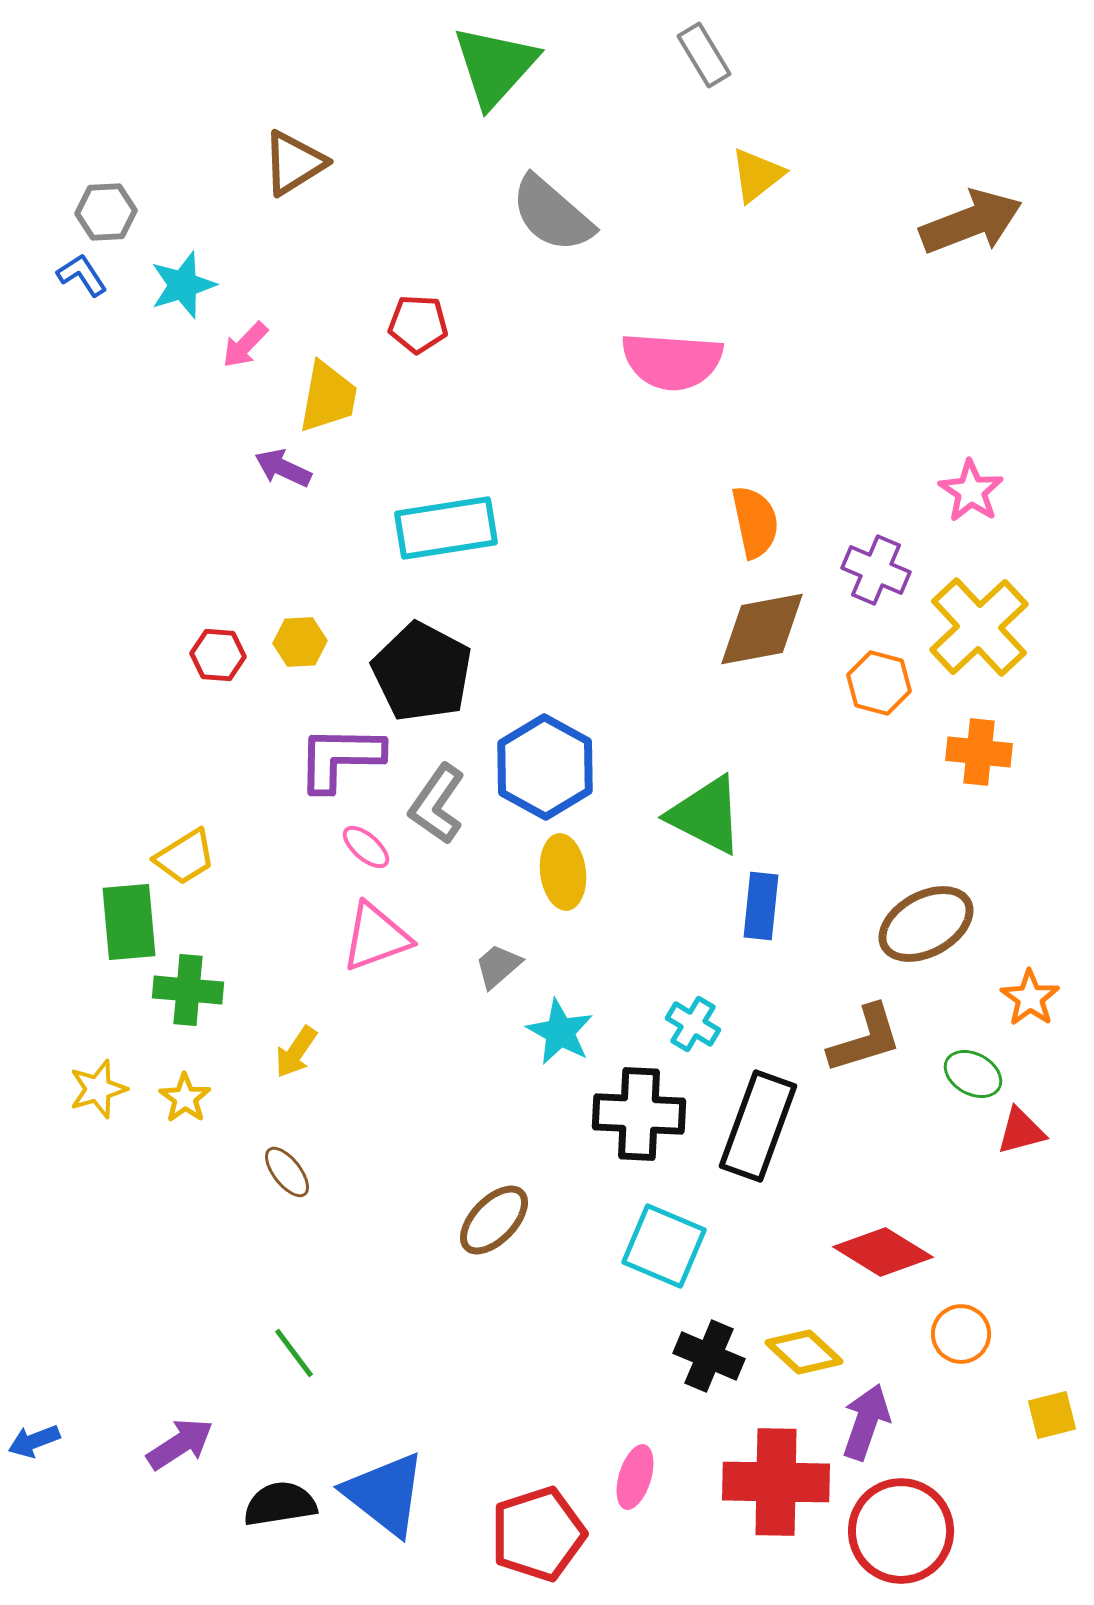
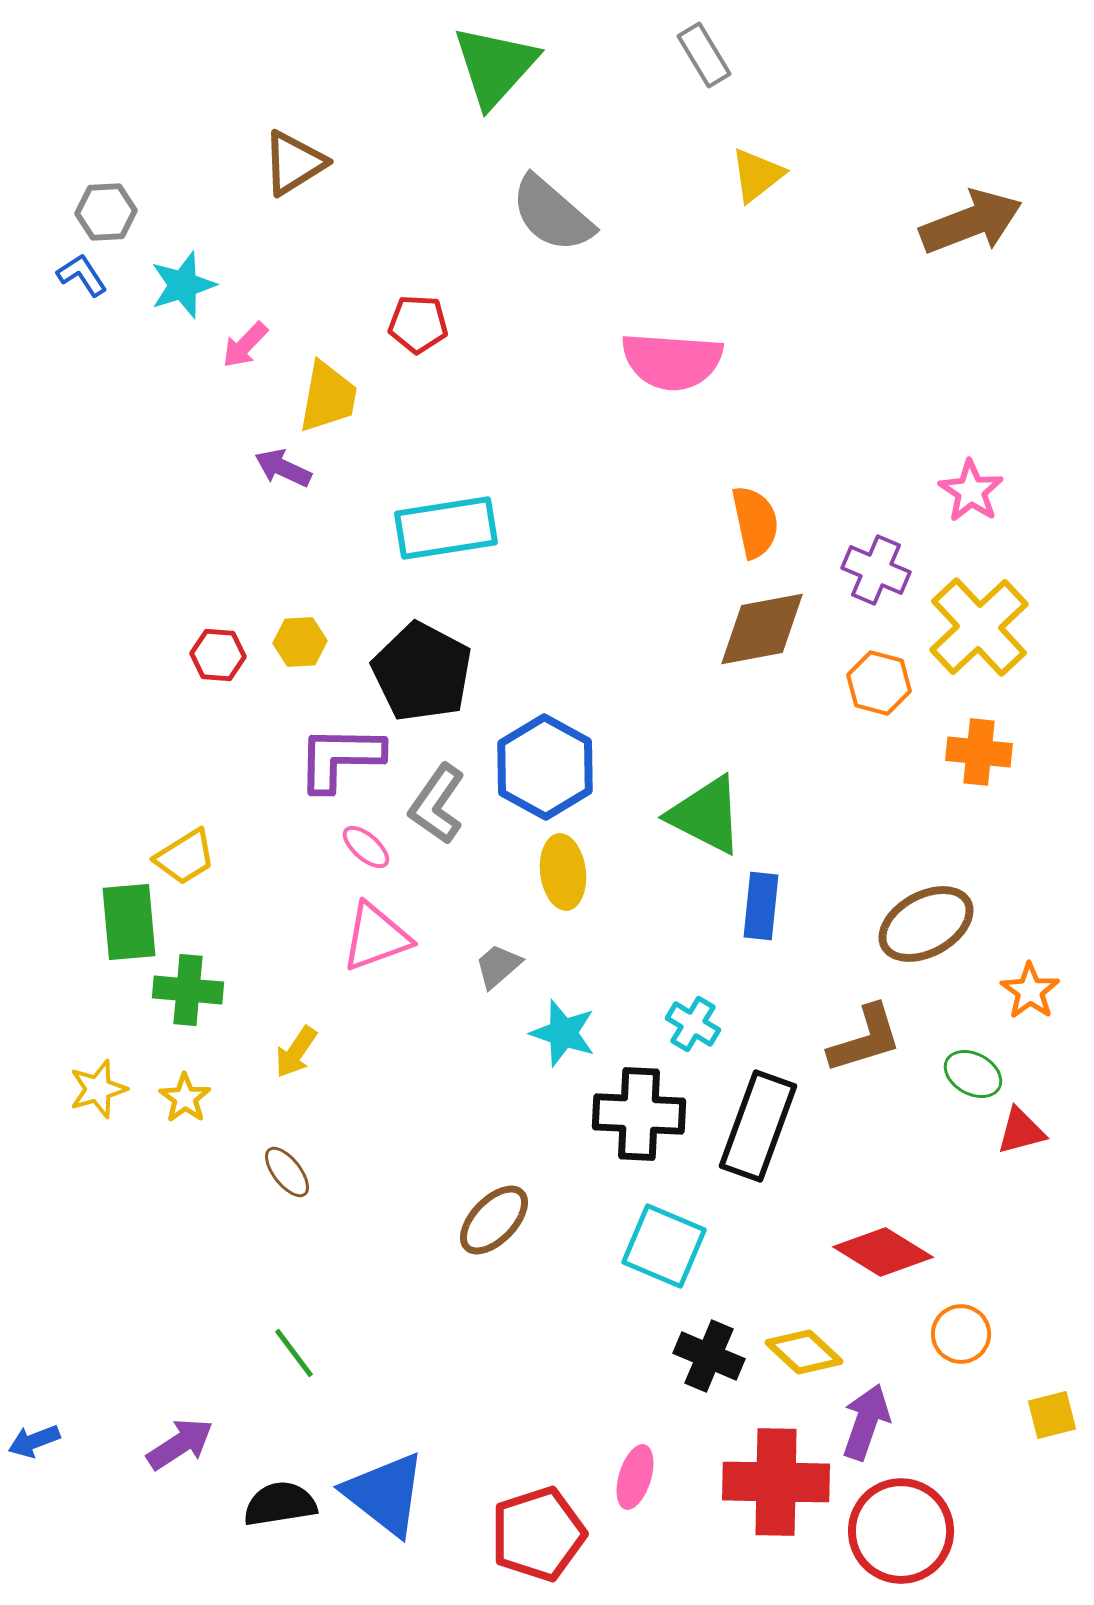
orange star at (1030, 998): moved 7 px up
cyan star at (560, 1032): moved 3 px right, 1 px down; rotated 10 degrees counterclockwise
